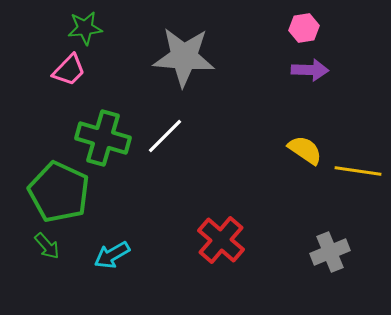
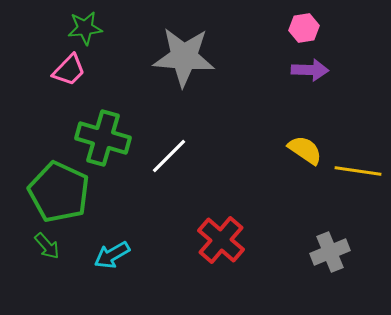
white line: moved 4 px right, 20 px down
